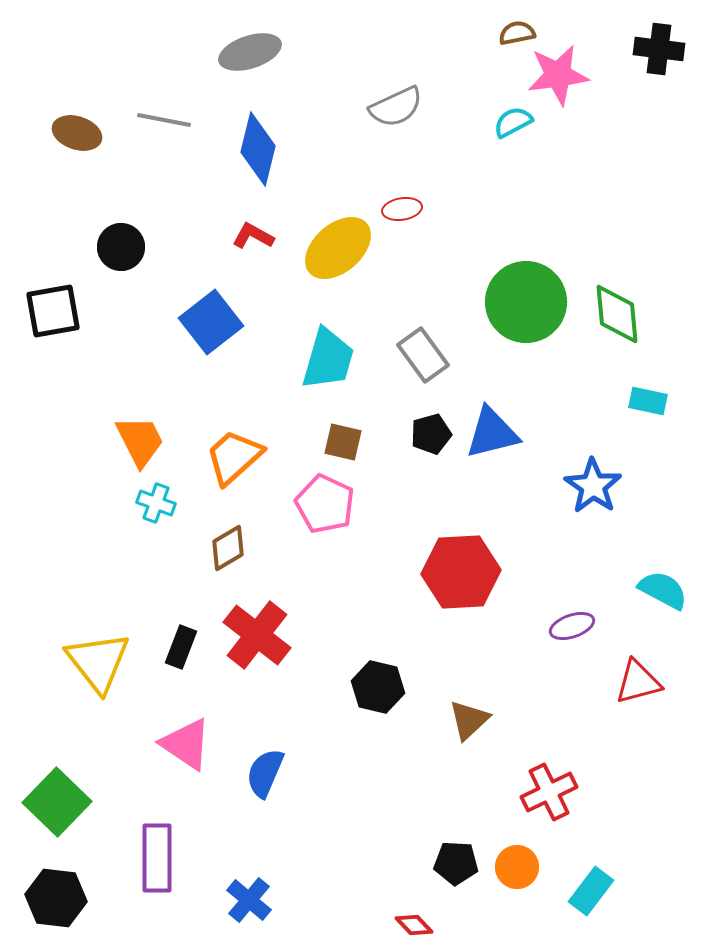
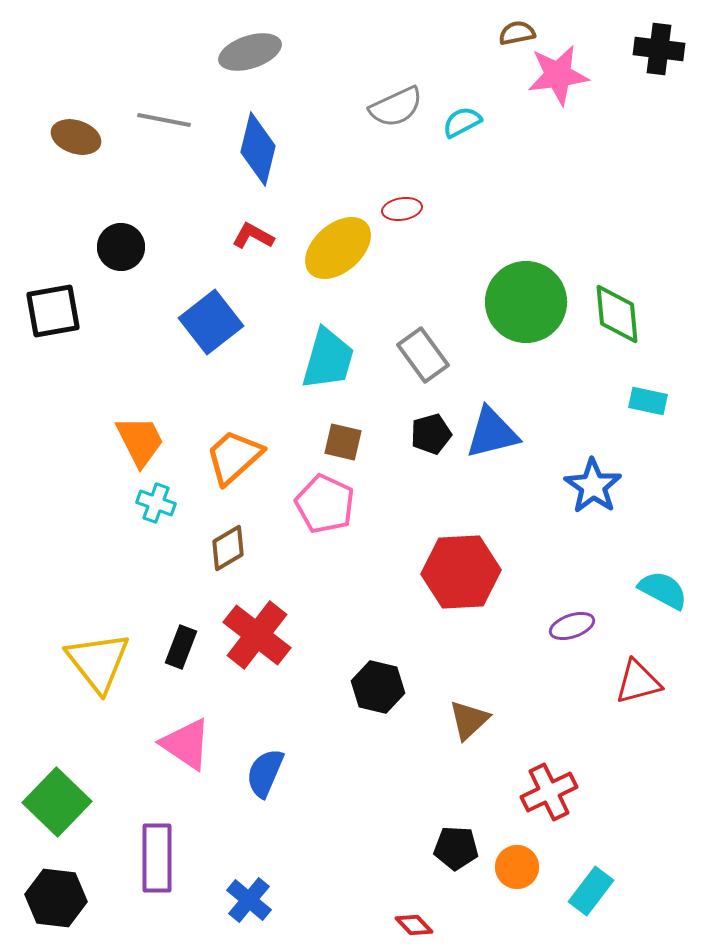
cyan semicircle at (513, 122): moved 51 px left
brown ellipse at (77, 133): moved 1 px left, 4 px down
black pentagon at (456, 863): moved 15 px up
